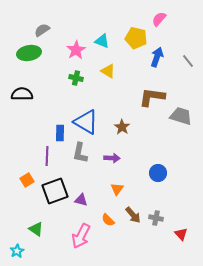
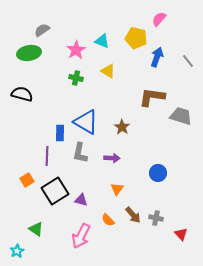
black semicircle: rotated 15 degrees clockwise
black square: rotated 12 degrees counterclockwise
